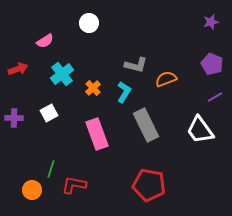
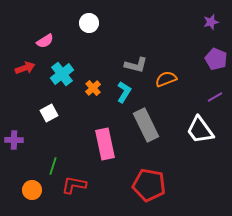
purple pentagon: moved 4 px right, 5 px up
red arrow: moved 7 px right, 1 px up
purple cross: moved 22 px down
pink rectangle: moved 8 px right, 10 px down; rotated 8 degrees clockwise
green line: moved 2 px right, 3 px up
